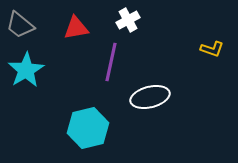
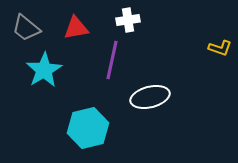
white cross: rotated 20 degrees clockwise
gray trapezoid: moved 6 px right, 3 px down
yellow L-shape: moved 8 px right, 1 px up
purple line: moved 1 px right, 2 px up
cyan star: moved 18 px right
